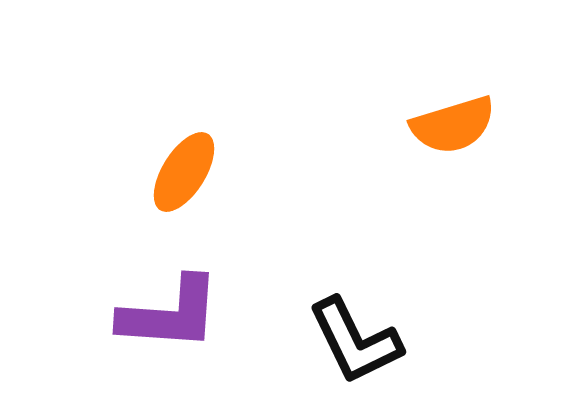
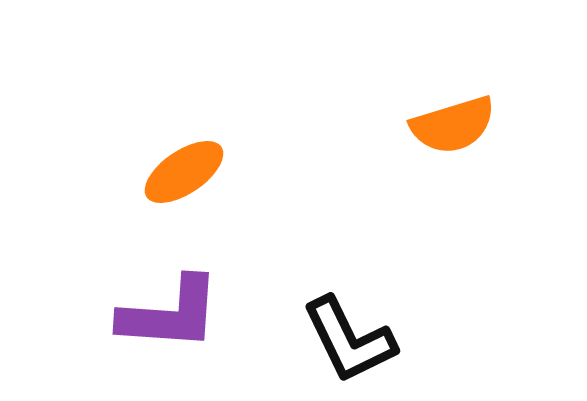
orange ellipse: rotated 24 degrees clockwise
black L-shape: moved 6 px left, 1 px up
